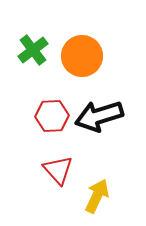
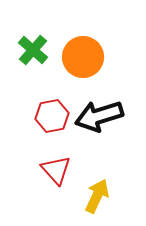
green cross: rotated 12 degrees counterclockwise
orange circle: moved 1 px right, 1 px down
red hexagon: rotated 8 degrees counterclockwise
red triangle: moved 2 px left
